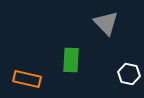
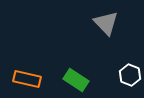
green rectangle: moved 5 px right, 20 px down; rotated 60 degrees counterclockwise
white hexagon: moved 1 px right, 1 px down; rotated 10 degrees clockwise
